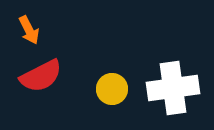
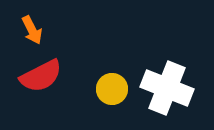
orange arrow: moved 3 px right
white cross: moved 6 px left; rotated 30 degrees clockwise
